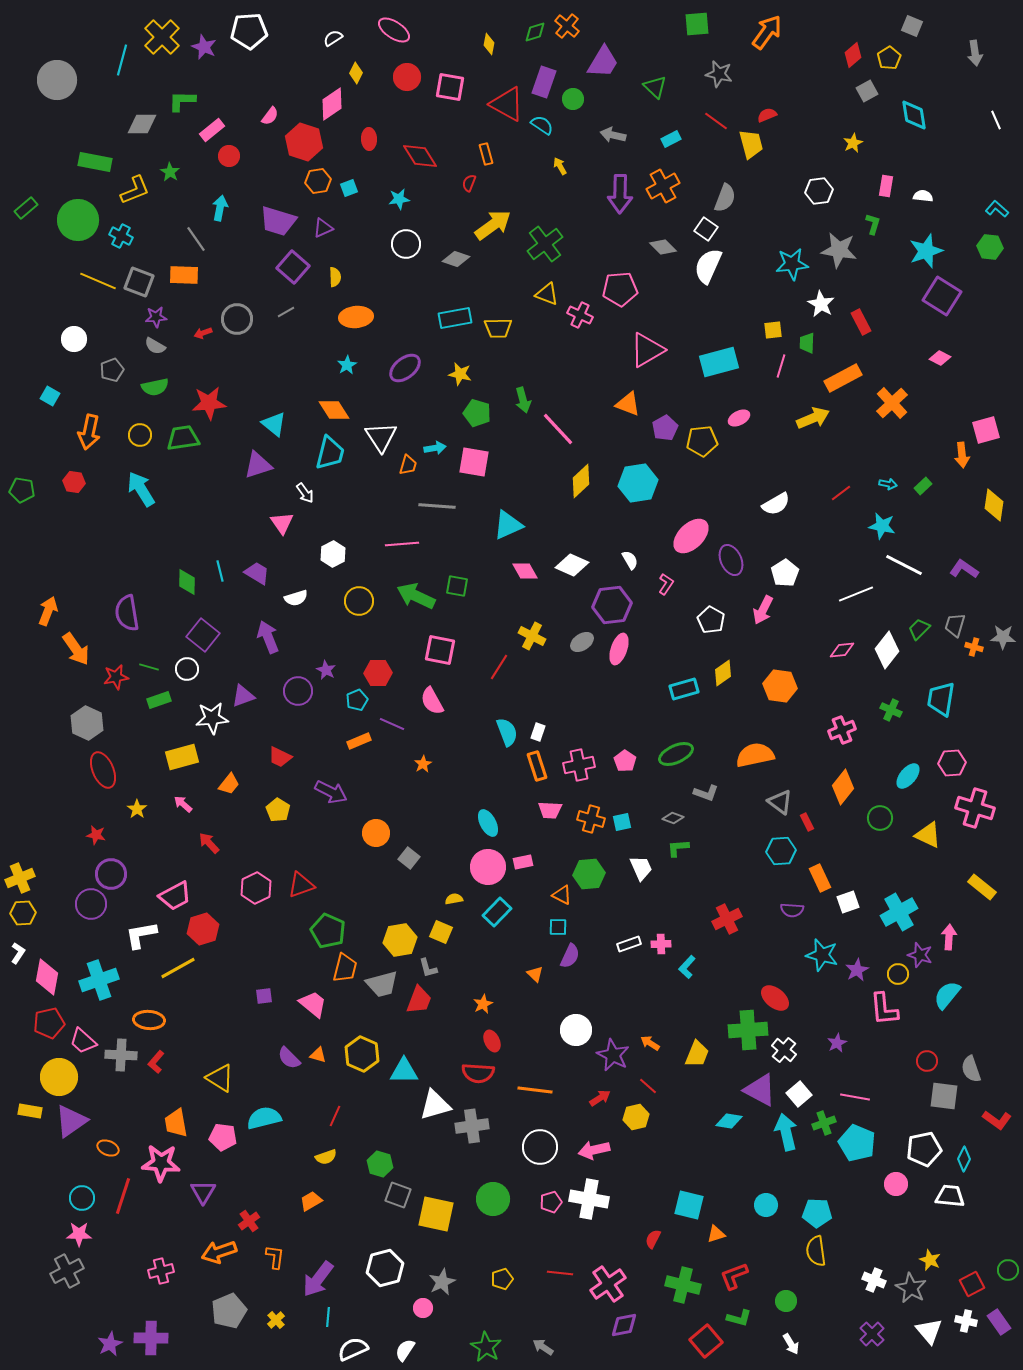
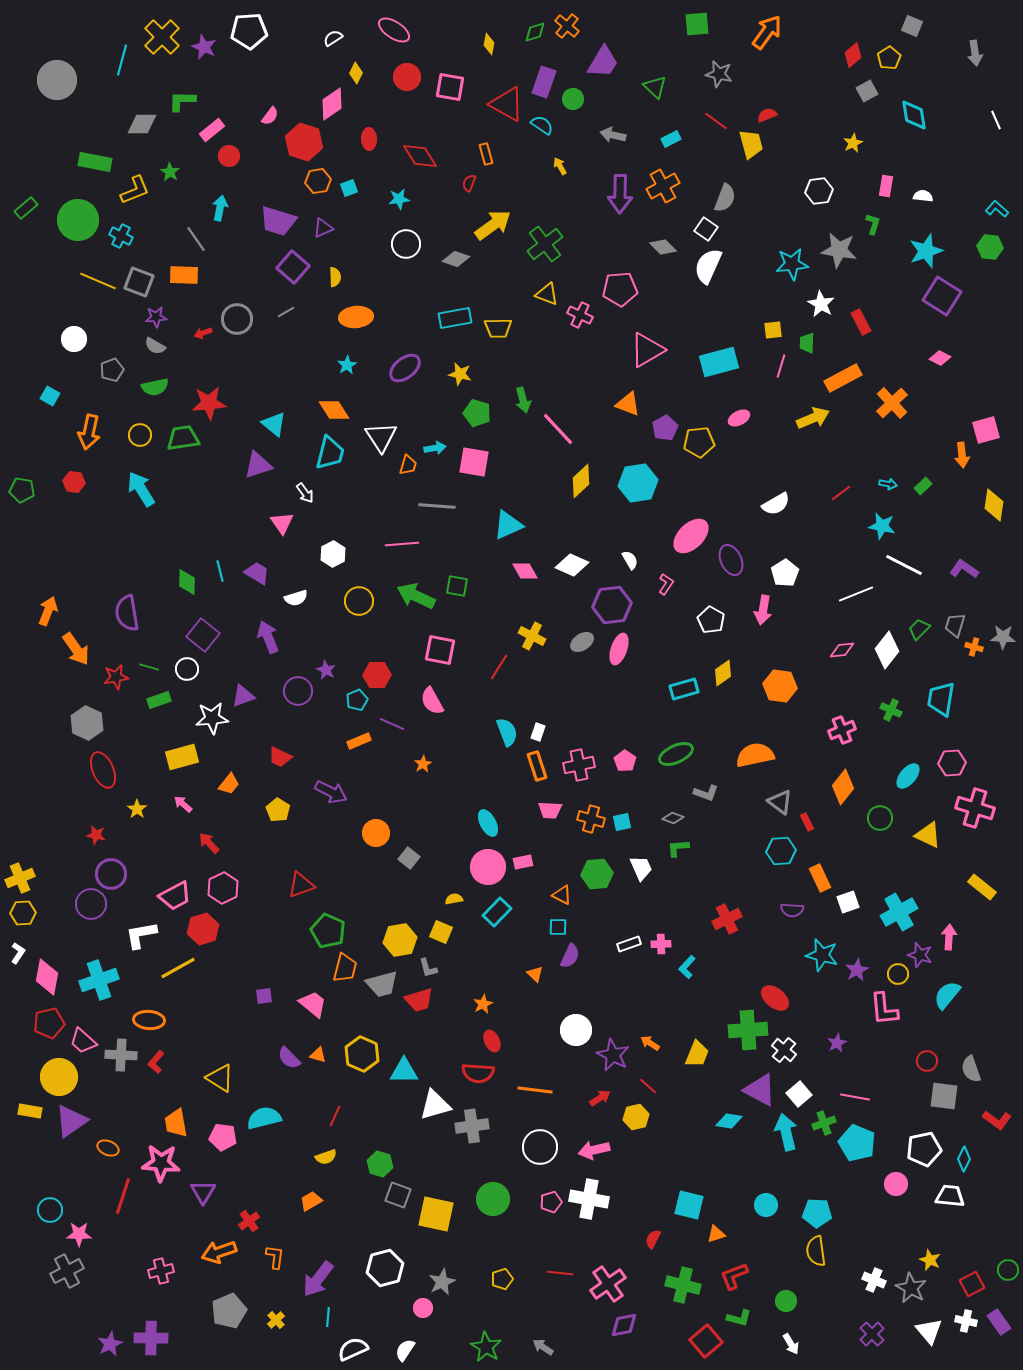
yellow pentagon at (702, 441): moved 3 px left, 1 px down
pink arrow at (763, 610): rotated 16 degrees counterclockwise
red hexagon at (378, 673): moved 1 px left, 2 px down
green hexagon at (589, 874): moved 8 px right
pink hexagon at (256, 888): moved 33 px left
red trapezoid at (419, 1000): rotated 52 degrees clockwise
cyan circle at (82, 1198): moved 32 px left, 12 px down
